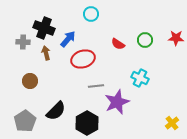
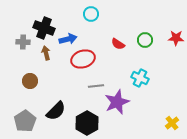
blue arrow: rotated 36 degrees clockwise
